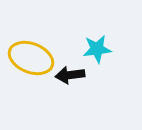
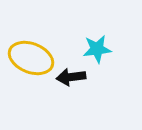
black arrow: moved 1 px right, 2 px down
